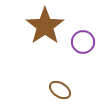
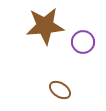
brown star: rotated 30 degrees clockwise
